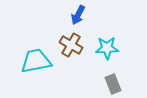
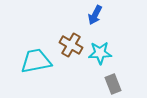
blue arrow: moved 17 px right
cyan star: moved 7 px left, 5 px down
